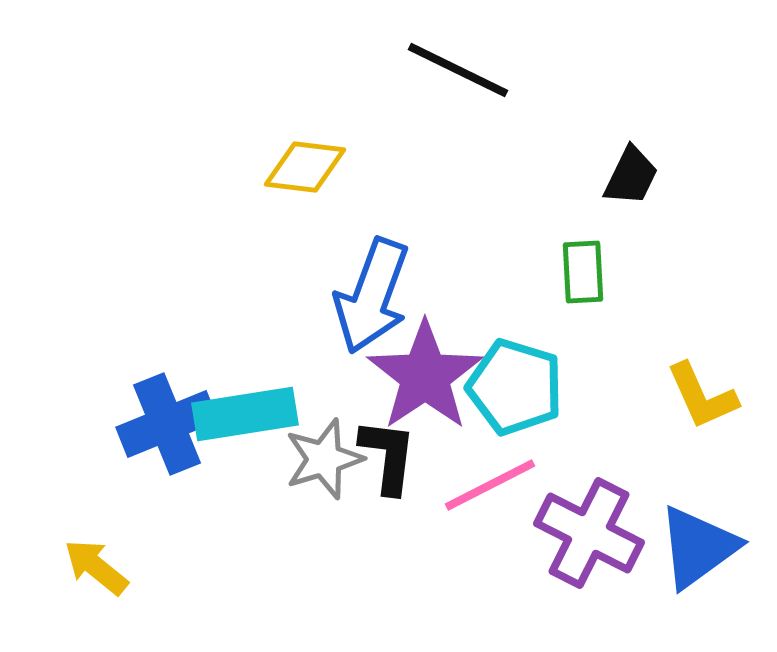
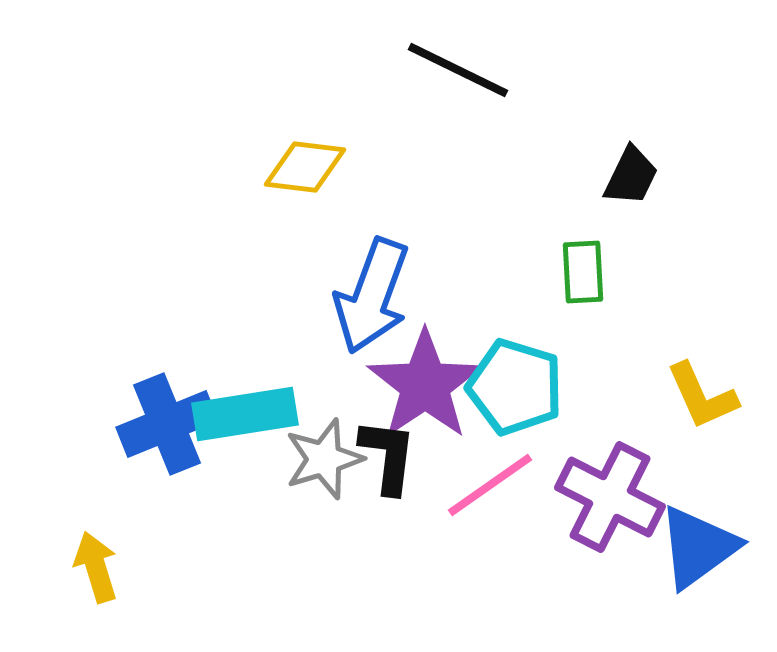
purple star: moved 9 px down
pink line: rotated 8 degrees counterclockwise
purple cross: moved 21 px right, 36 px up
yellow arrow: rotated 34 degrees clockwise
